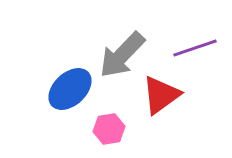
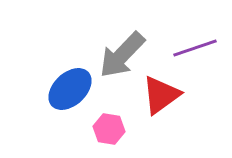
pink hexagon: rotated 20 degrees clockwise
